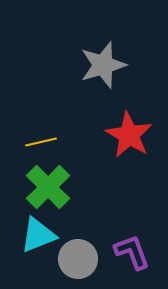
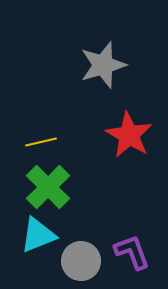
gray circle: moved 3 px right, 2 px down
